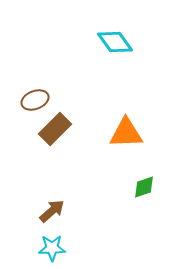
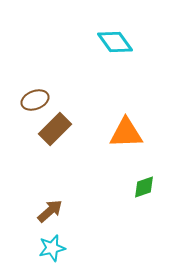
brown arrow: moved 2 px left
cyan star: rotated 12 degrees counterclockwise
